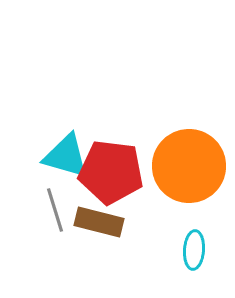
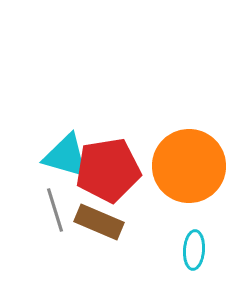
red pentagon: moved 3 px left, 2 px up; rotated 16 degrees counterclockwise
brown rectangle: rotated 9 degrees clockwise
